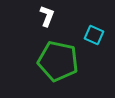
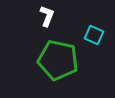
green pentagon: moved 1 px up
